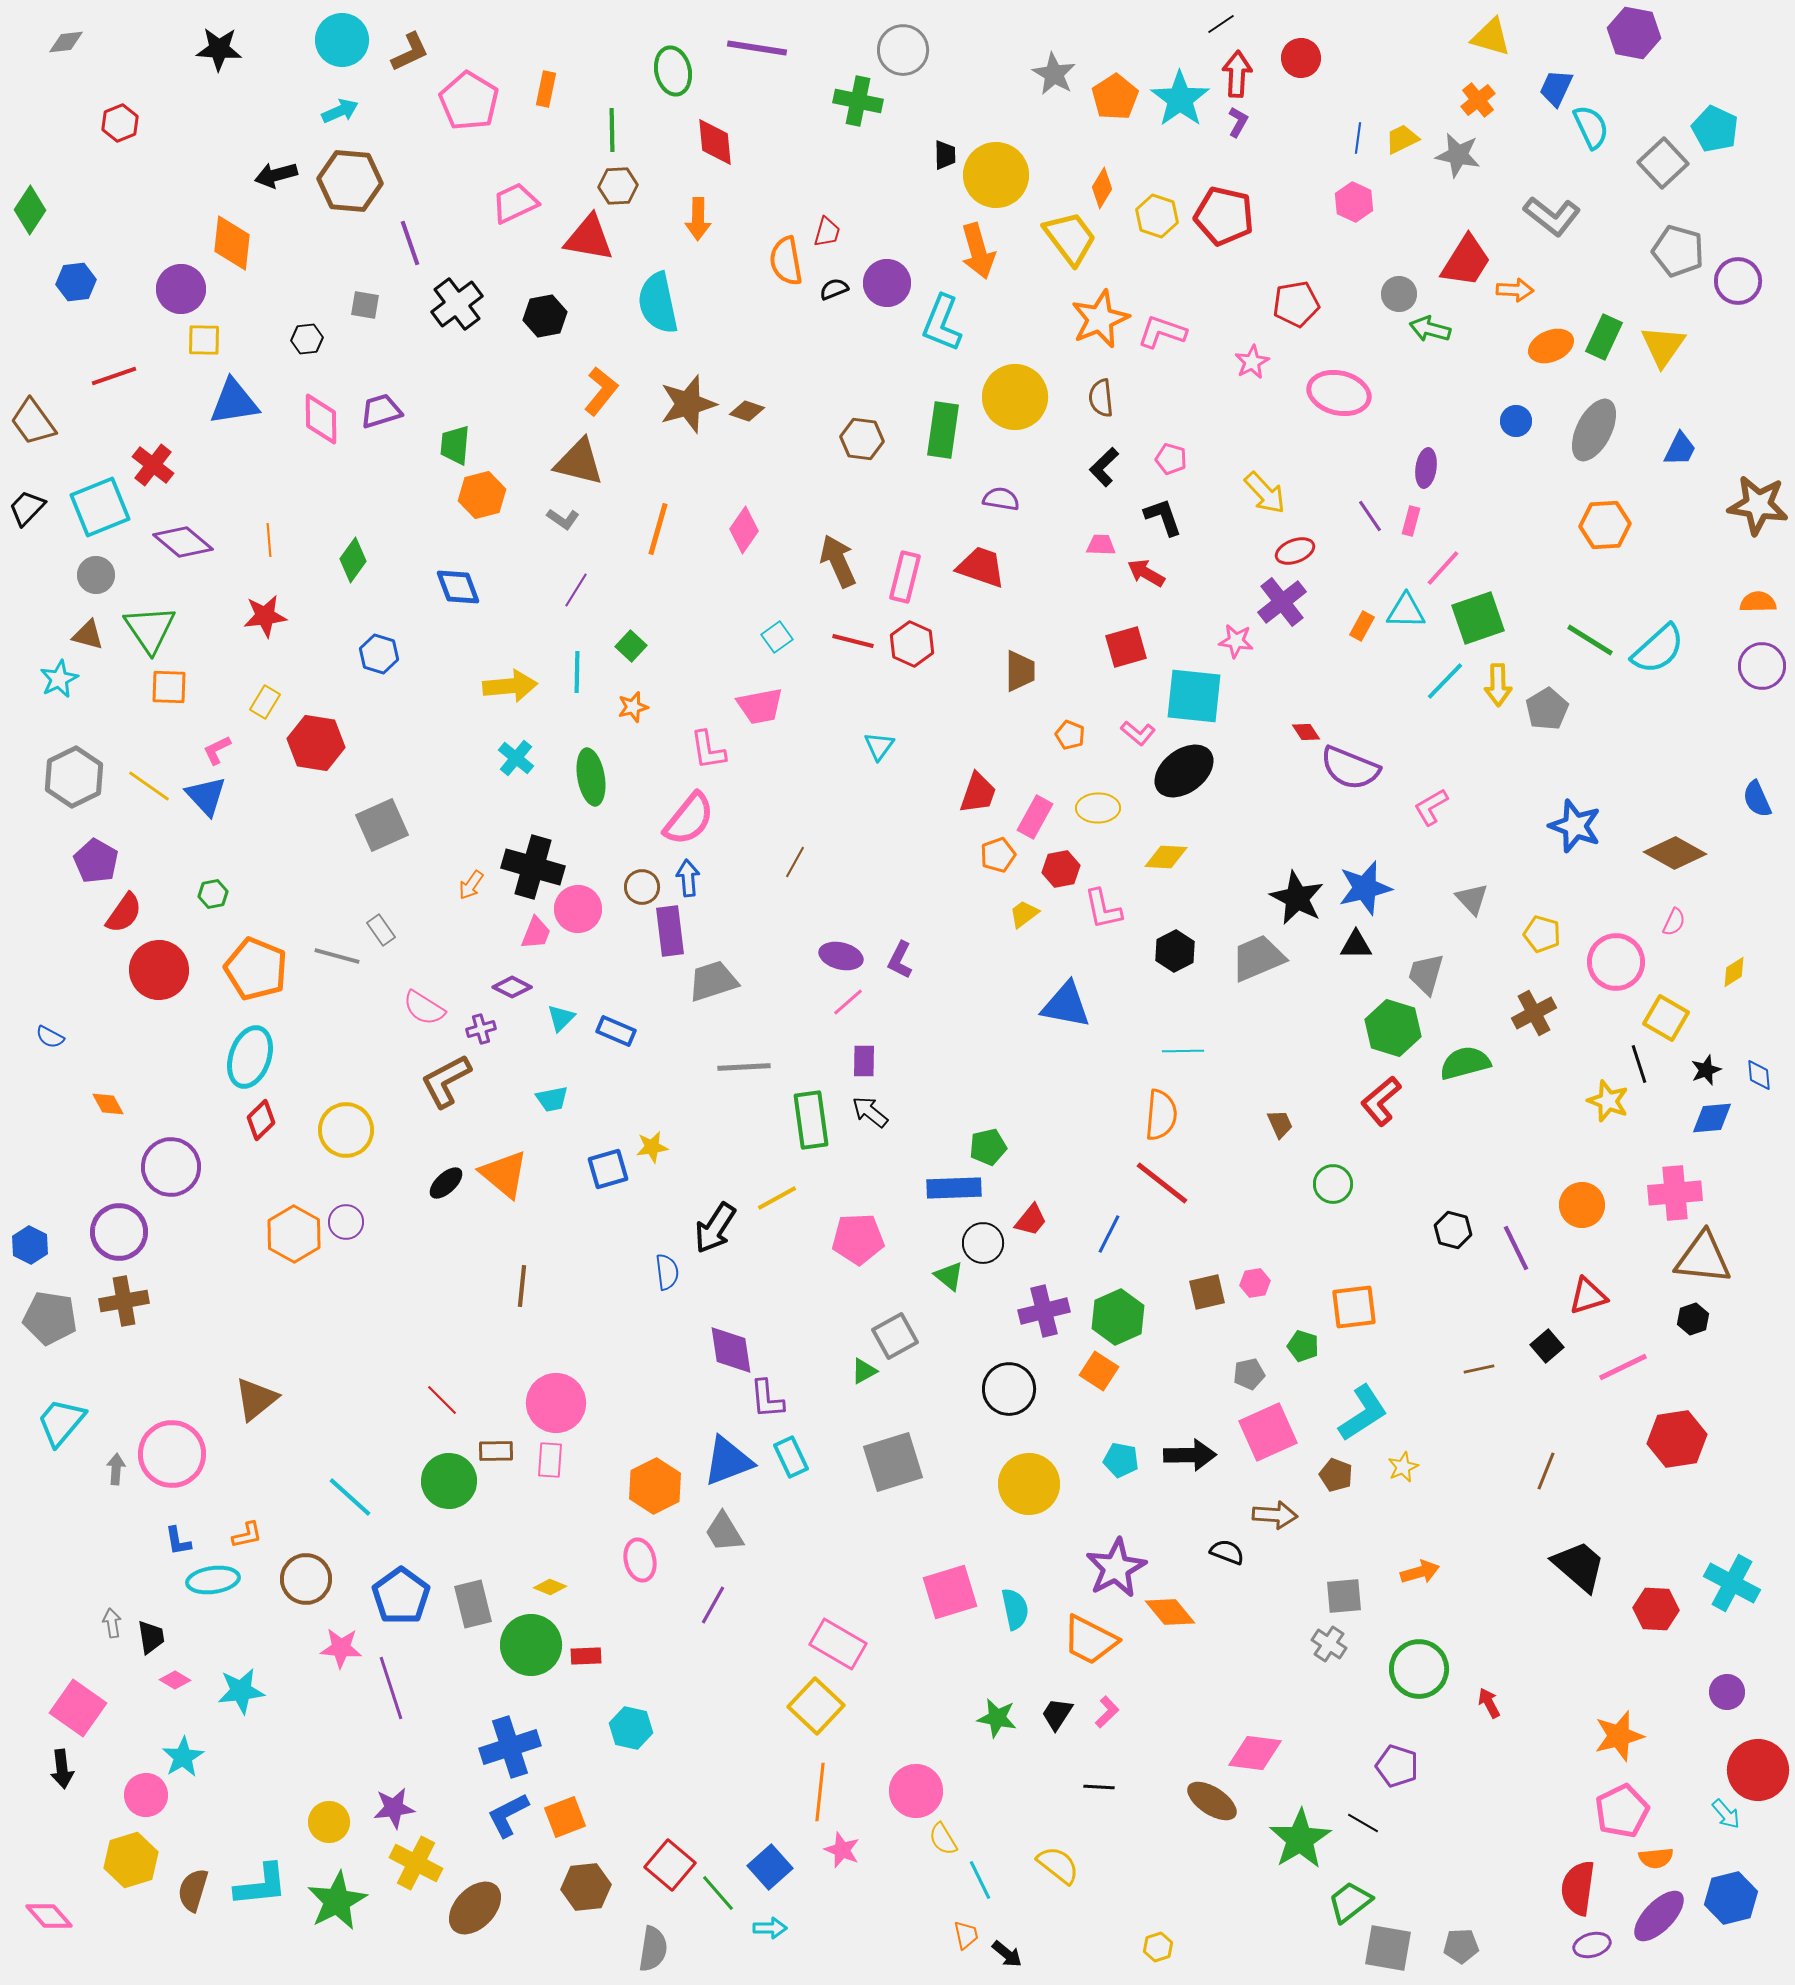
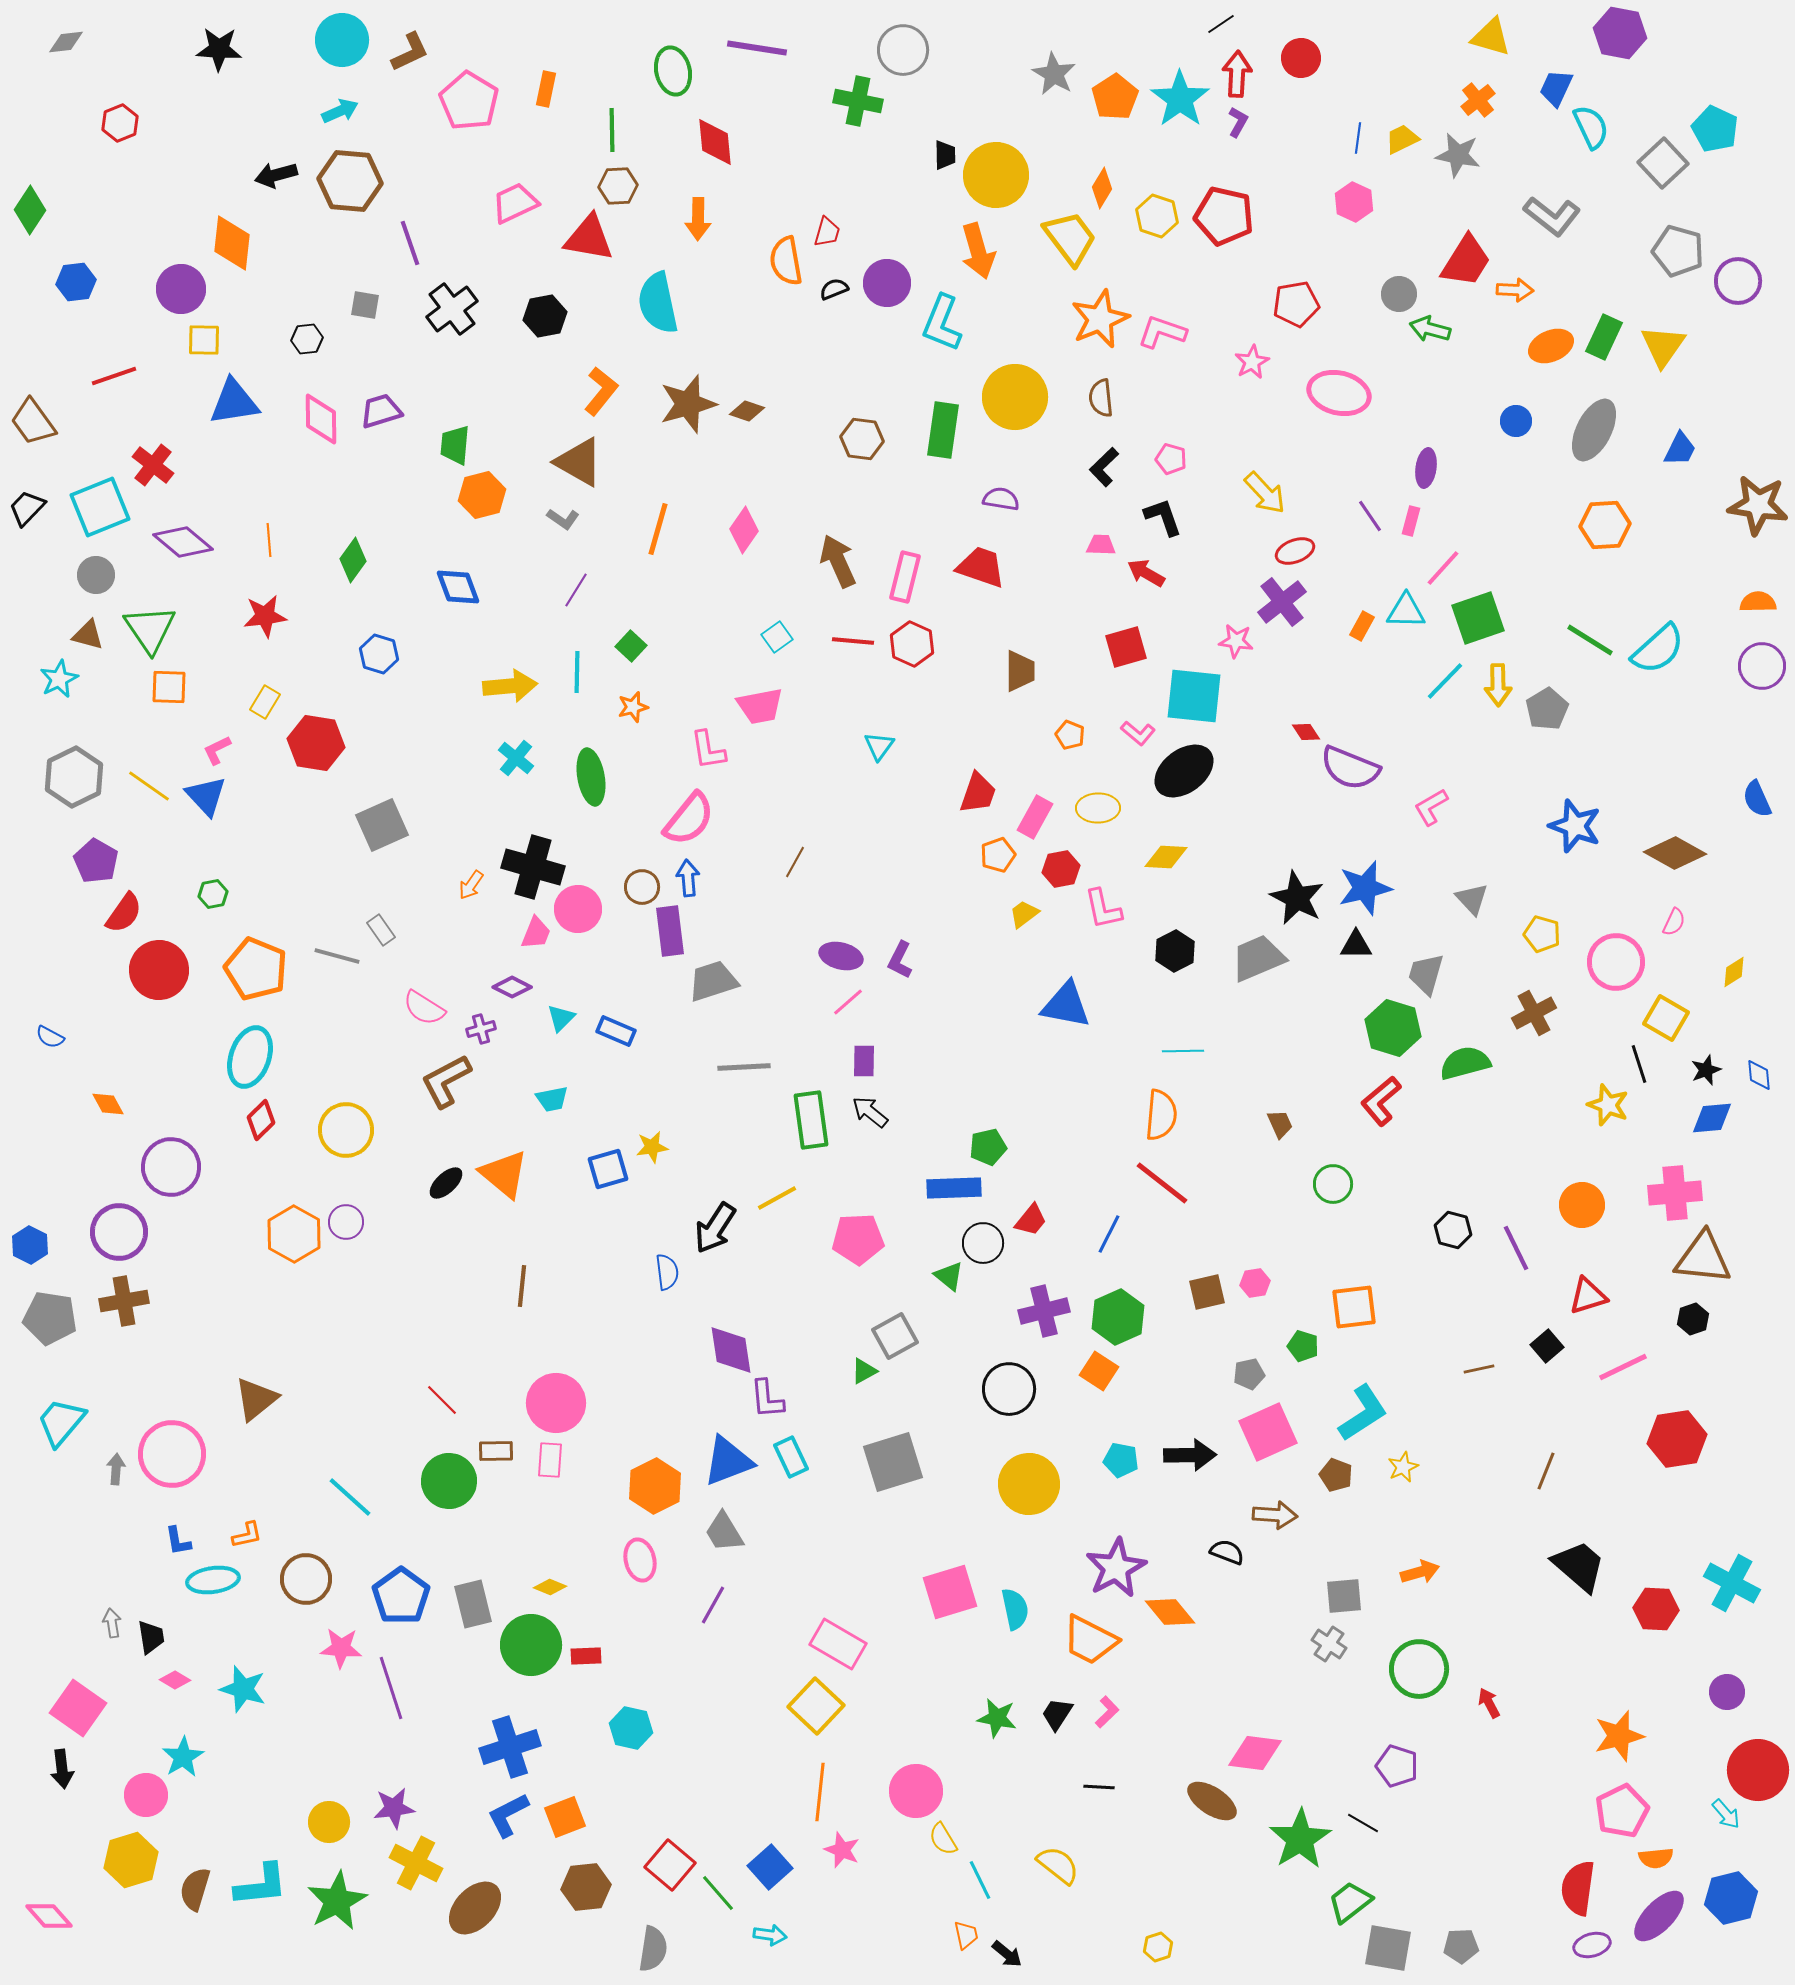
purple hexagon at (1634, 33): moved 14 px left
black cross at (457, 304): moved 5 px left, 5 px down
brown triangle at (579, 462): rotated 16 degrees clockwise
red line at (853, 641): rotated 9 degrees counterclockwise
yellow star at (1608, 1101): moved 4 px down
cyan star at (241, 1691): moved 2 px right, 2 px up; rotated 24 degrees clockwise
brown semicircle at (193, 1890): moved 2 px right, 1 px up
cyan arrow at (770, 1928): moved 7 px down; rotated 8 degrees clockwise
